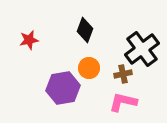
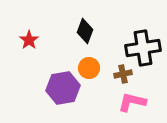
black diamond: moved 1 px down
red star: rotated 24 degrees counterclockwise
black cross: moved 1 px right, 1 px up; rotated 28 degrees clockwise
pink L-shape: moved 9 px right
